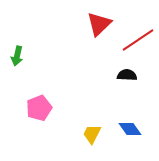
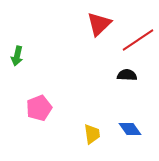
yellow trapezoid: rotated 145 degrees clockwise
